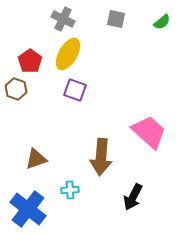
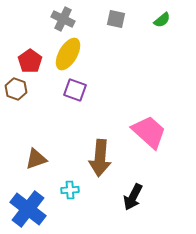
green semicircle: moved 2 px up
brown arrow: moved 1 px left, 1 px down
